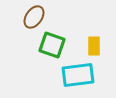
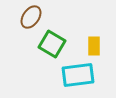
brown ellipse: moved 3 px left
green square: moved 1 px up; rotated 12 degrees clockwise
